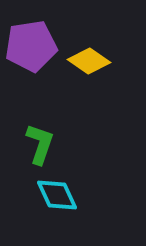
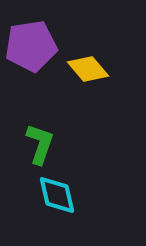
yellow diamond: moved 1 px left, 8 px down; rotated 15 degrees clockwise
cyan diamond: rotated 12 degrees clockwise
